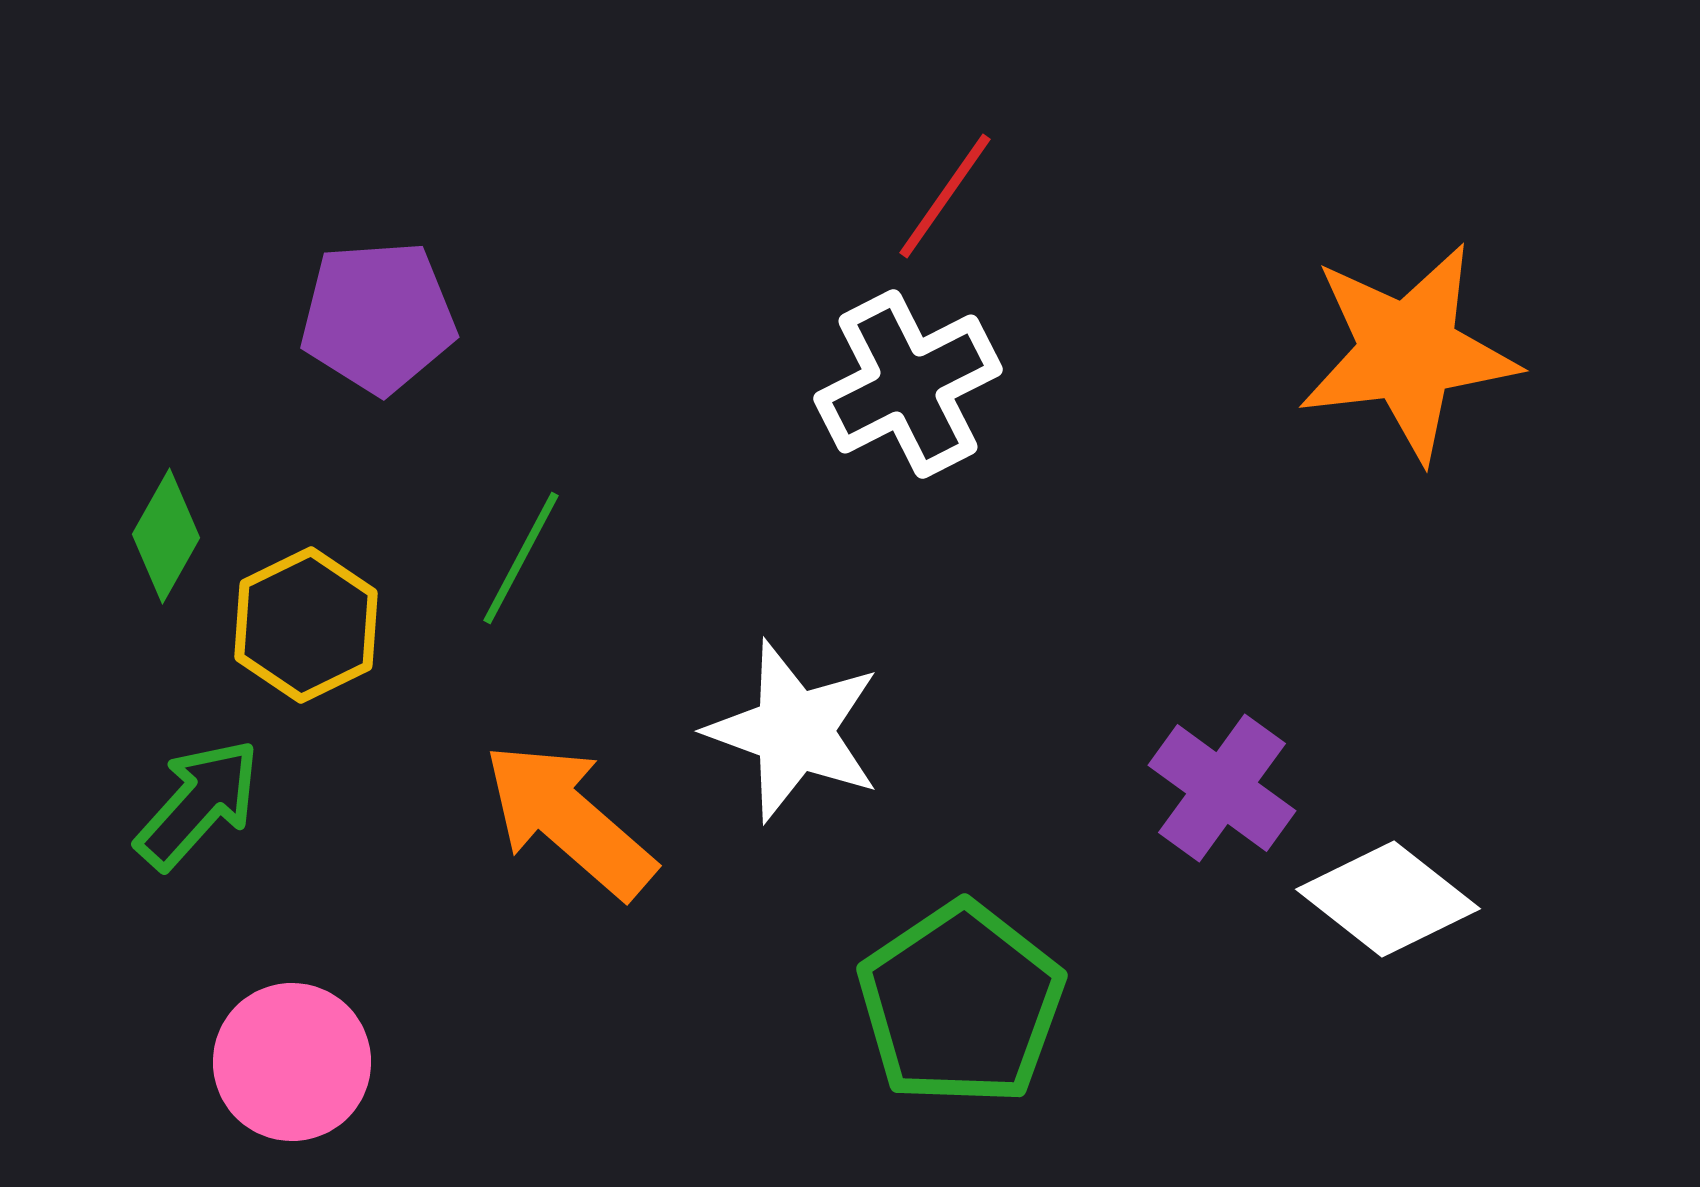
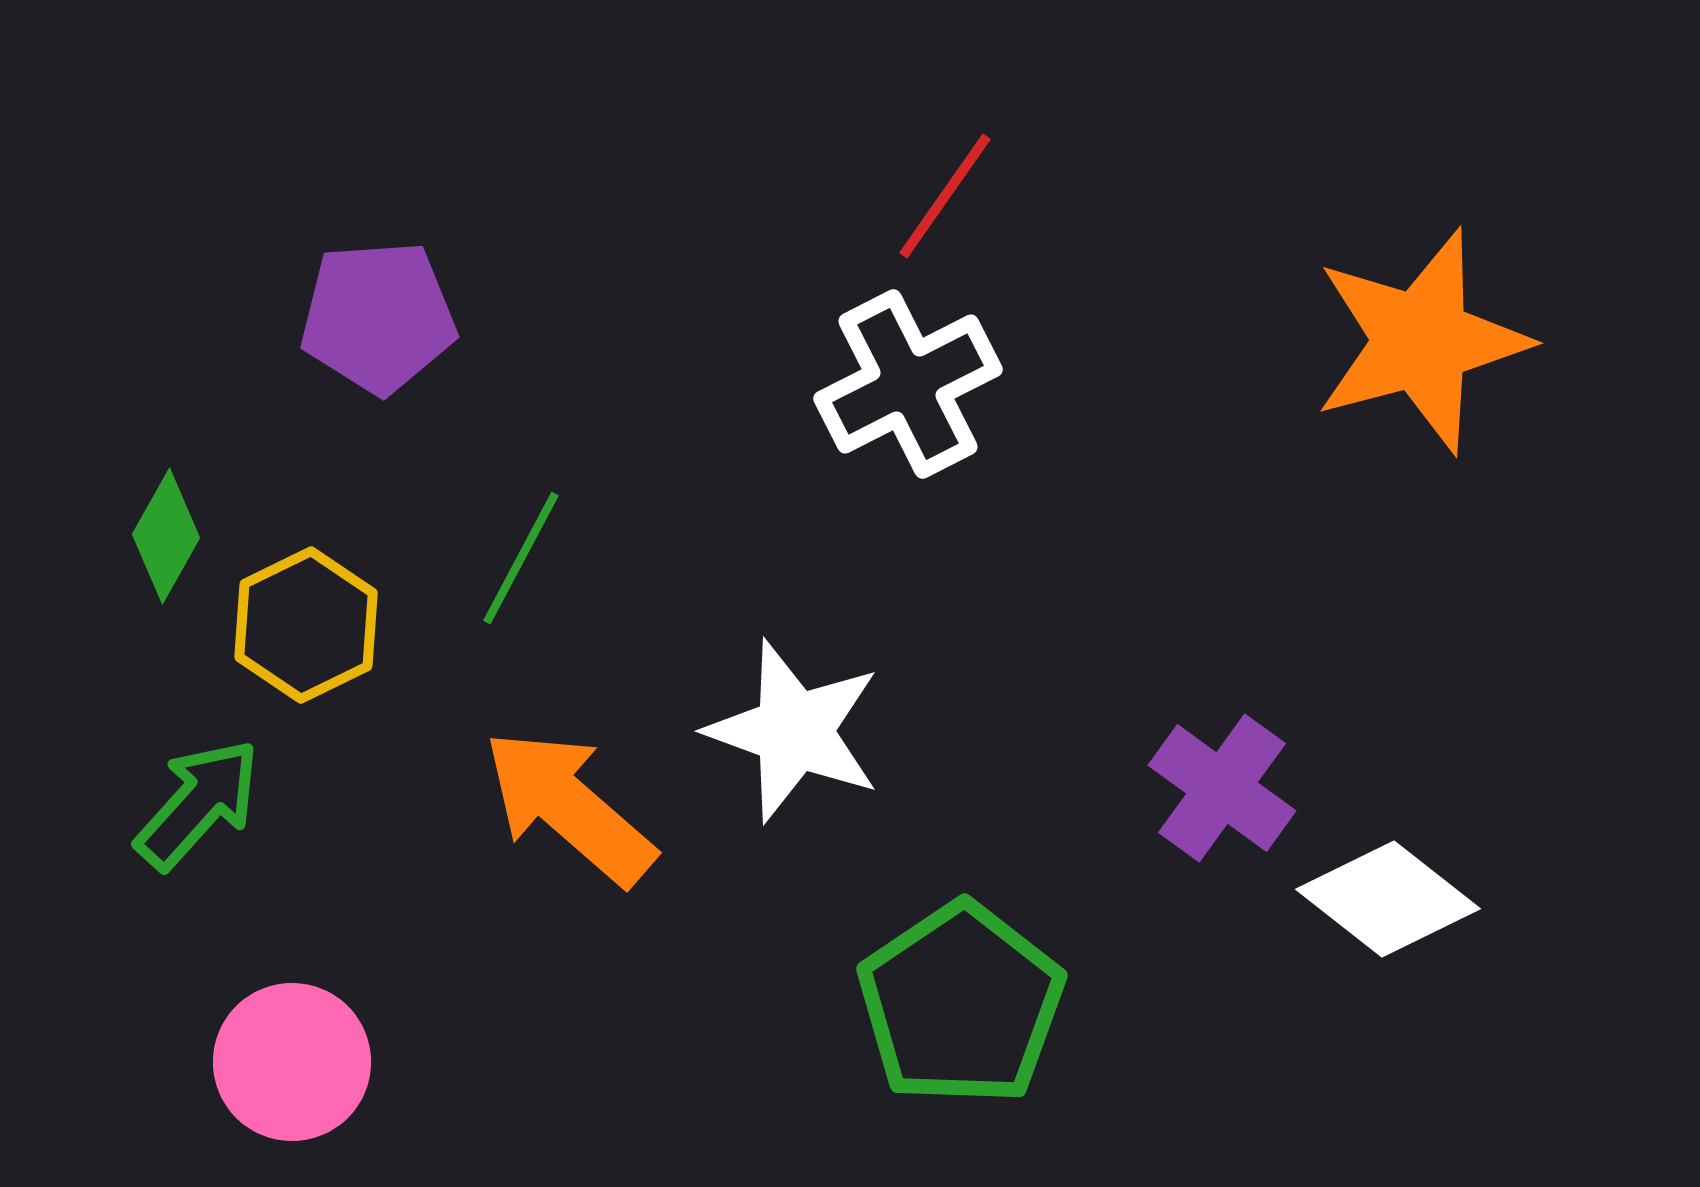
orange star: moved 13 px right, 11 px up; rotated 8 degrees counterclockwise
orange arrow: moved 13 px up
